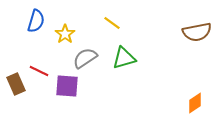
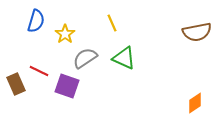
yellow line: rotated 30 degrees clockwise
green triangle: rotated 40 degrees clockwise
purple square: rotated 15 degrees clockwise
